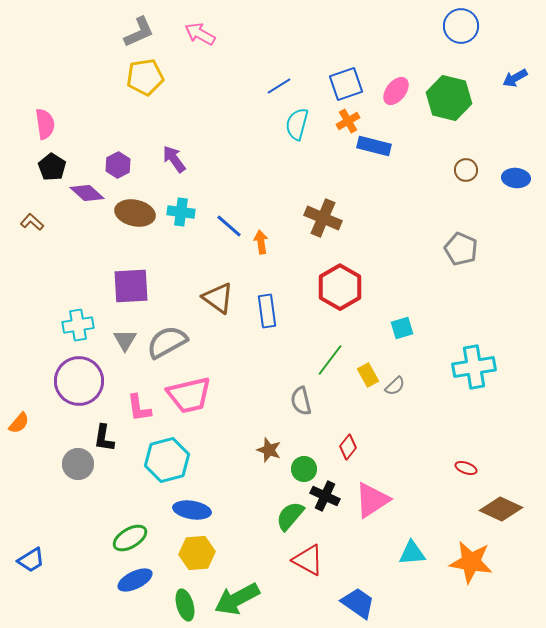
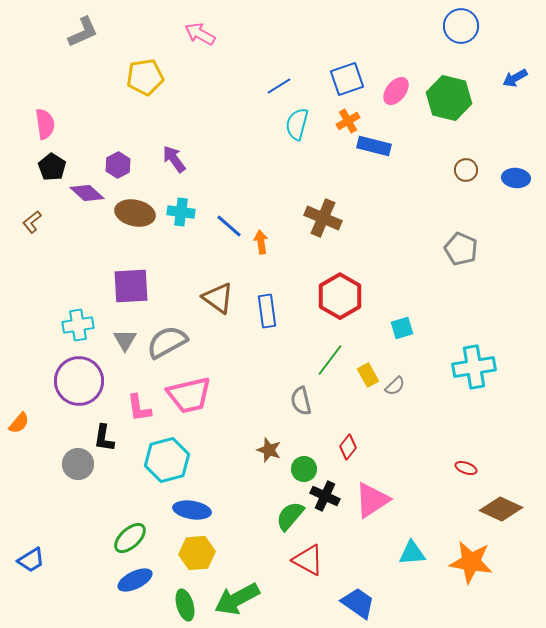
gray L-shape at (139, 32): moved 56 px left
blue square at (346, 84): moved 1 px right, 5 px up
brown L-shape at (32, 222): rotated 80 degrees counterclockwise
red hexagon at (340, 287): moved 9 px down
green ellipse at (130, 538): rotated 12 degrees counterclockwise
